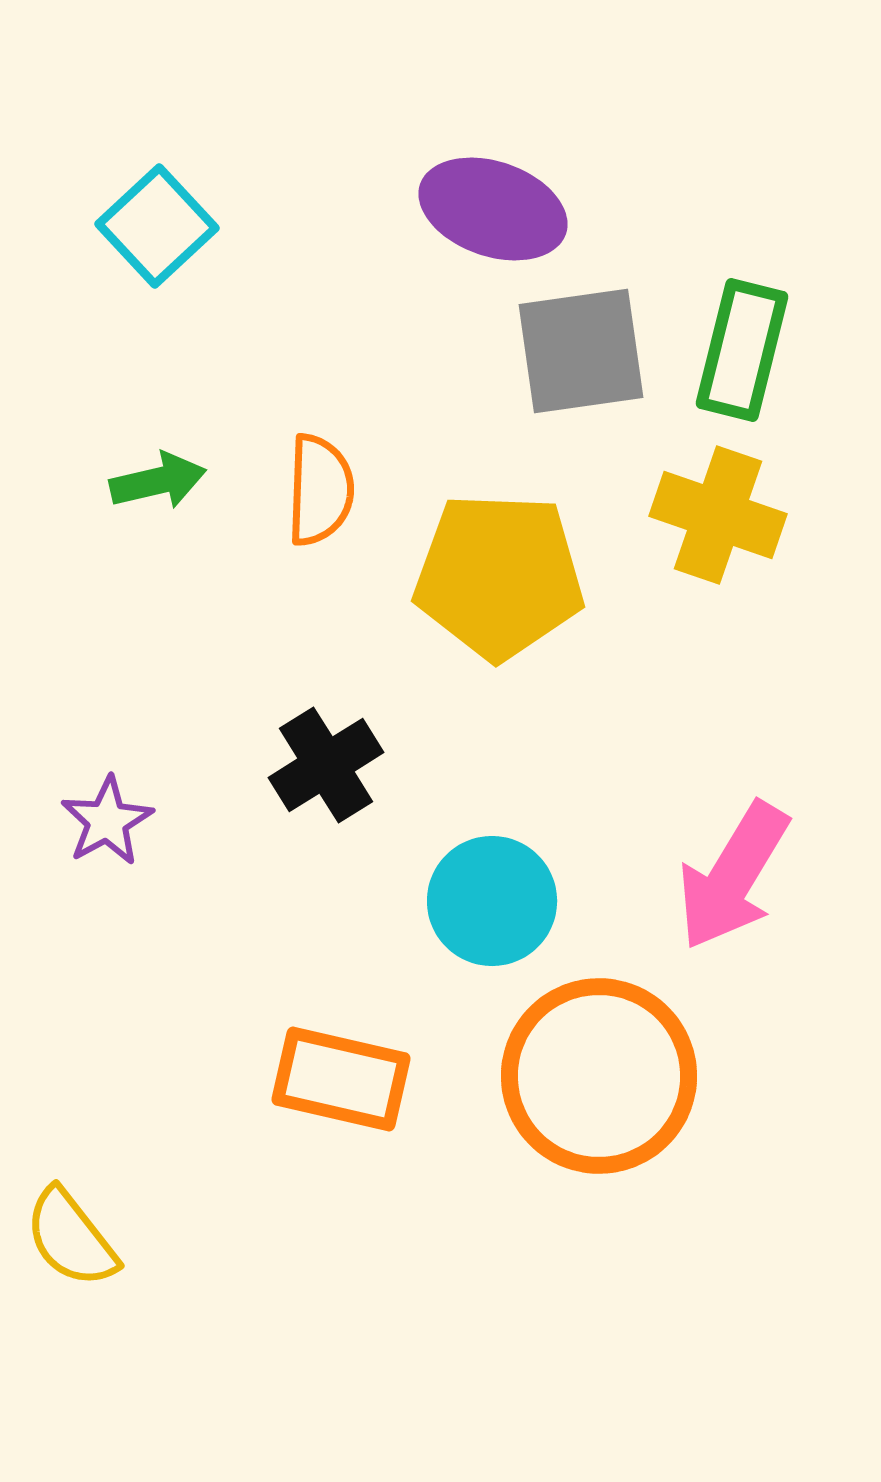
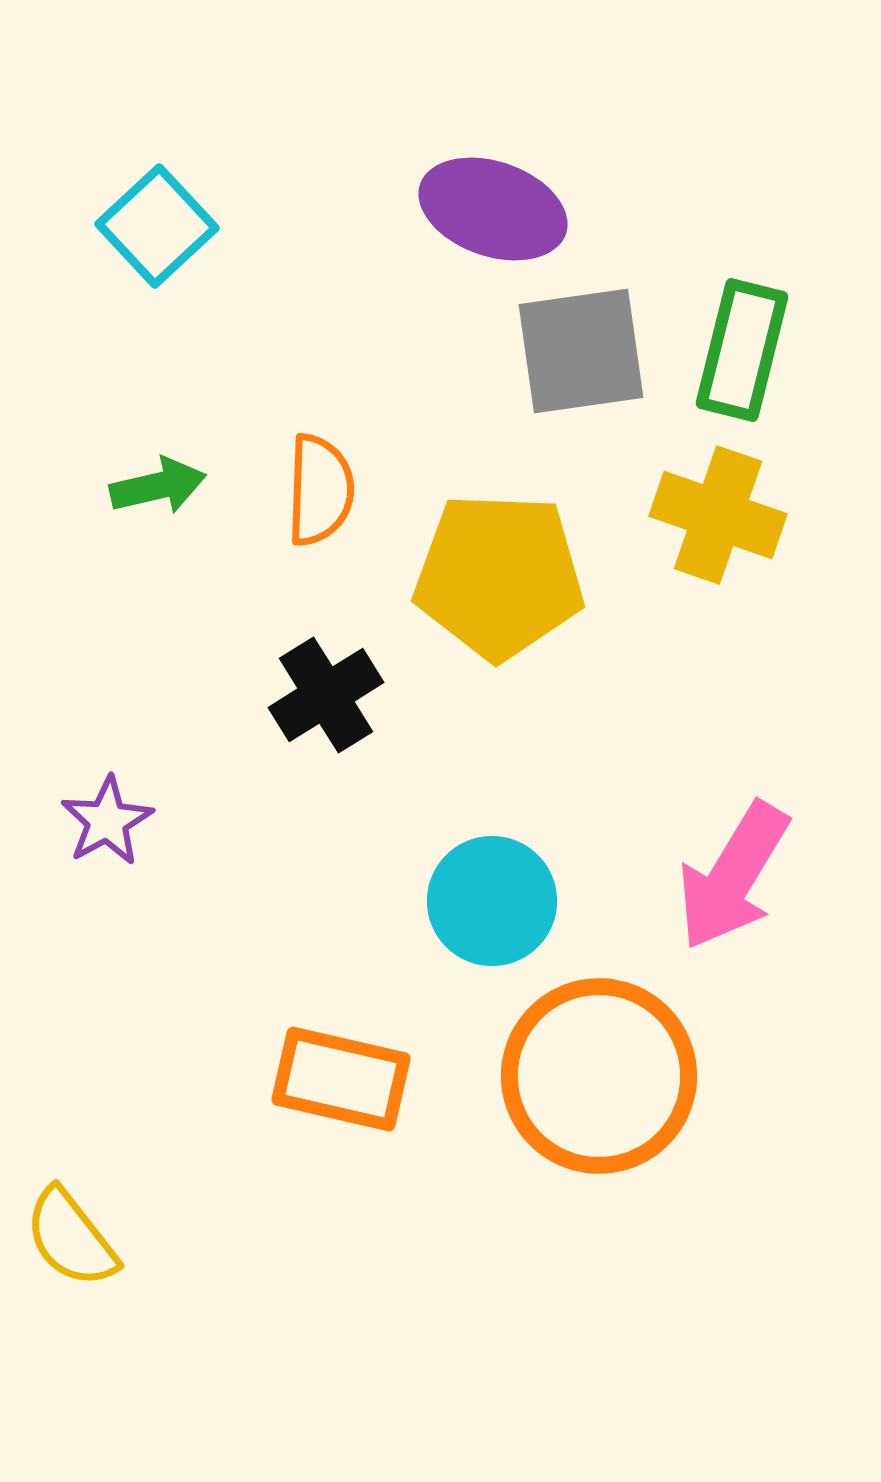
green arrow: moved 5 px down
black cross: moved 70 px up
